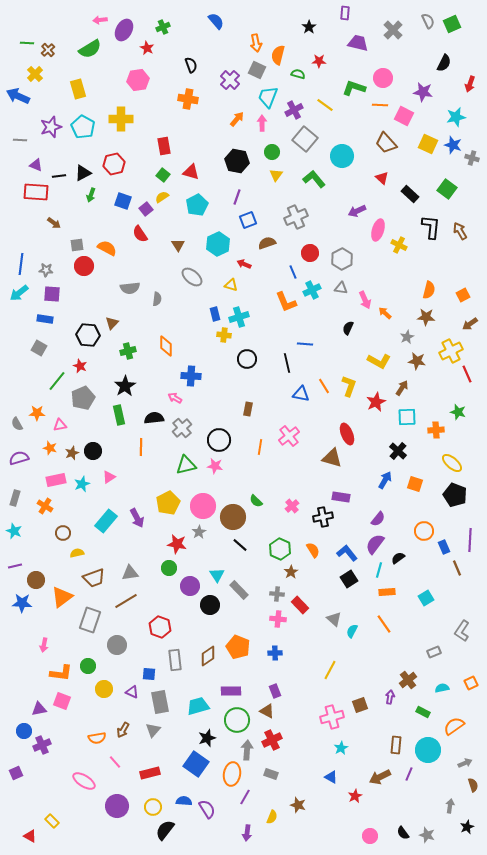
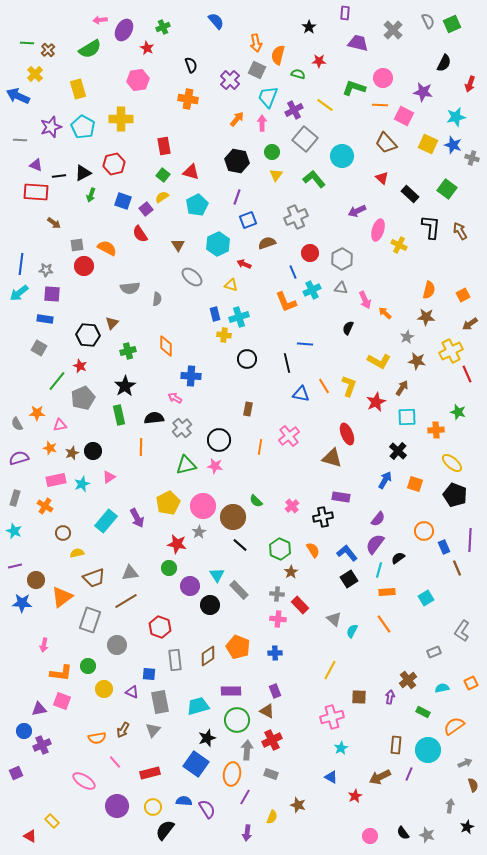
brown square at (360, 705): moved 1 px left, 8 px up; rotated 21 degrees clockwise
